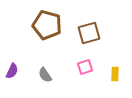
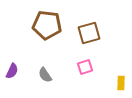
brown pentagon: rotated 8 degrees counterclockwise
yellow rectangle: moved 6 px right, 9 px down
